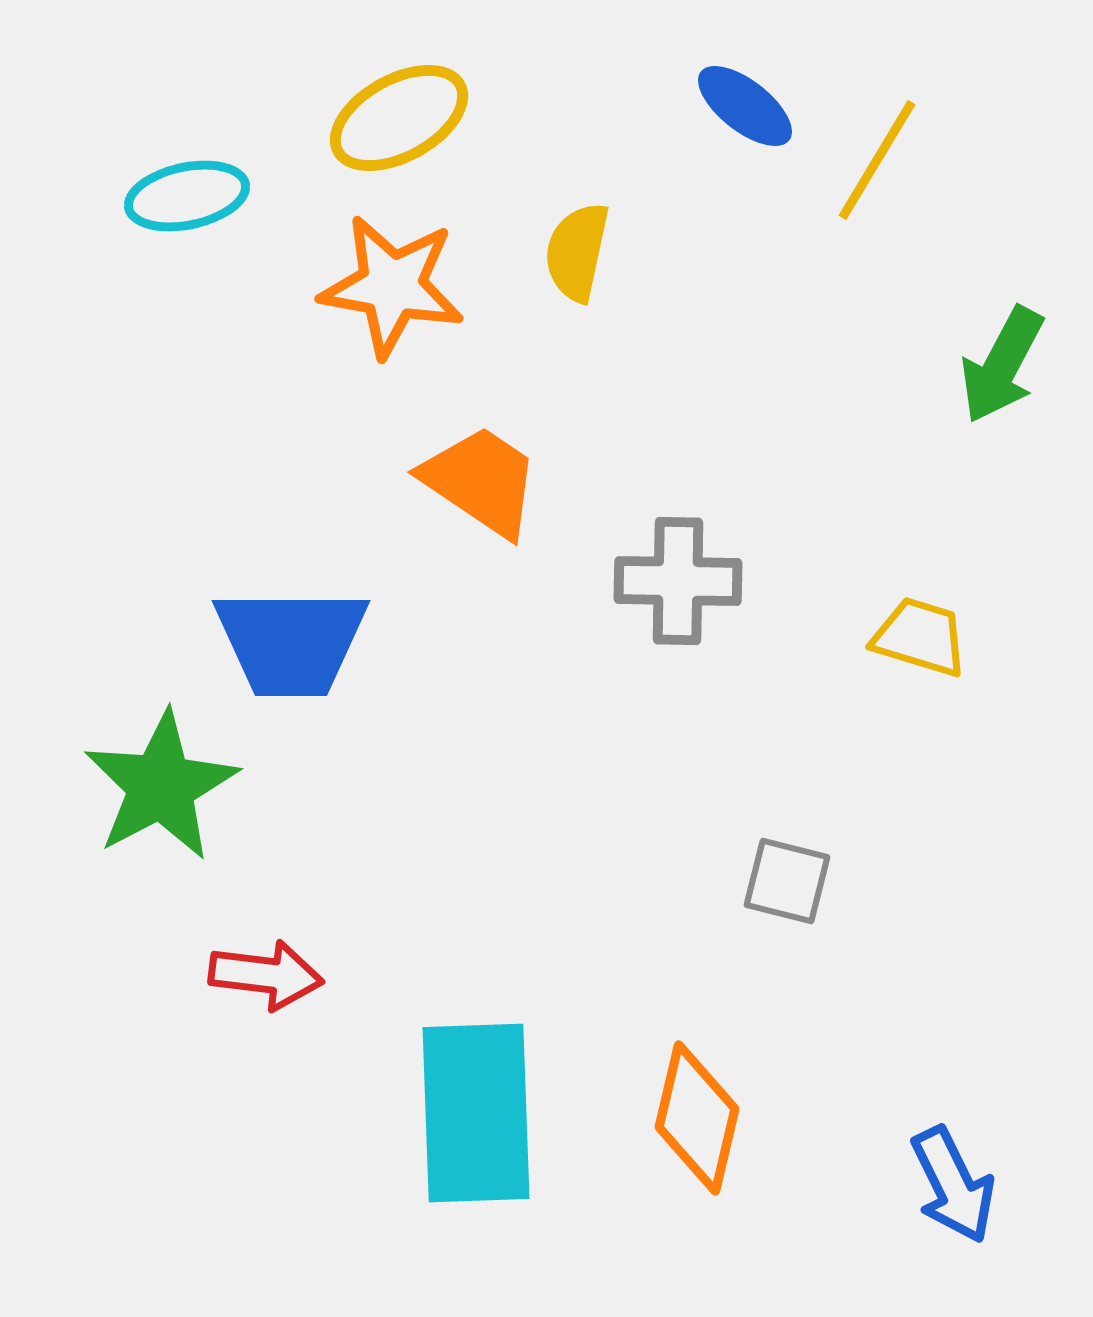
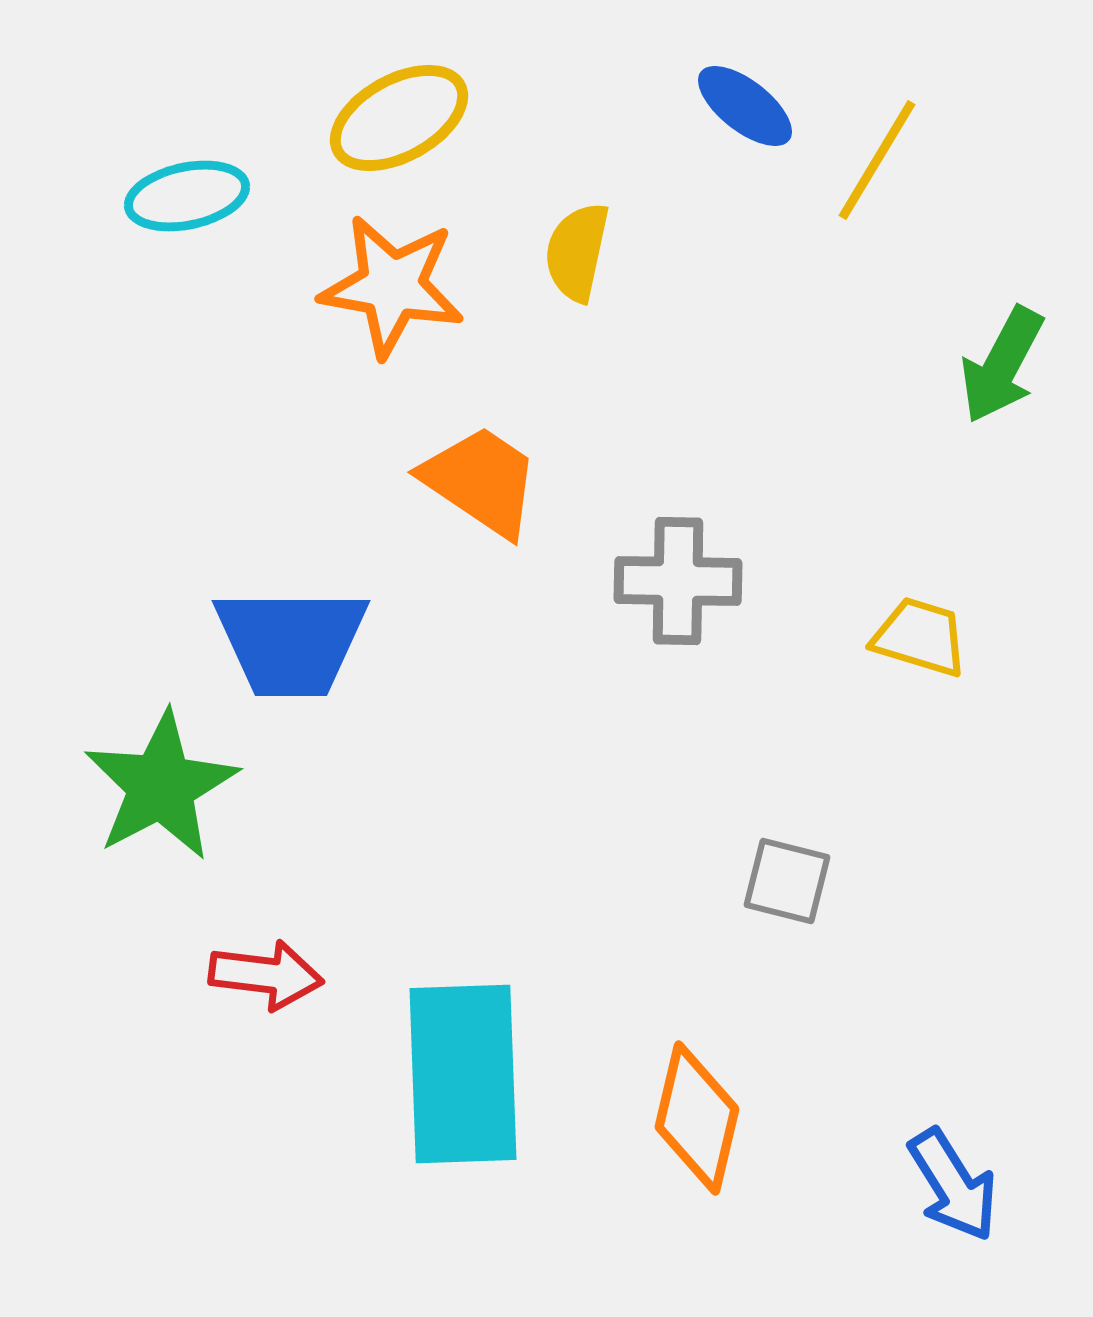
cyan rectangle: moved 13 px left, 39 px up
blue arrow: rotated 6 degrees counterclockwise
